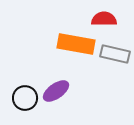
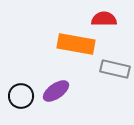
gray rectangle: moved 15 px down
black circle: moved 4 px left, 2 px up
